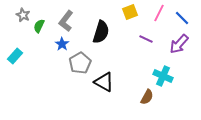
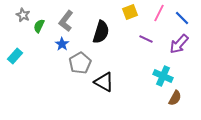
brown semicircle: moved 28 px right, 1 px down
